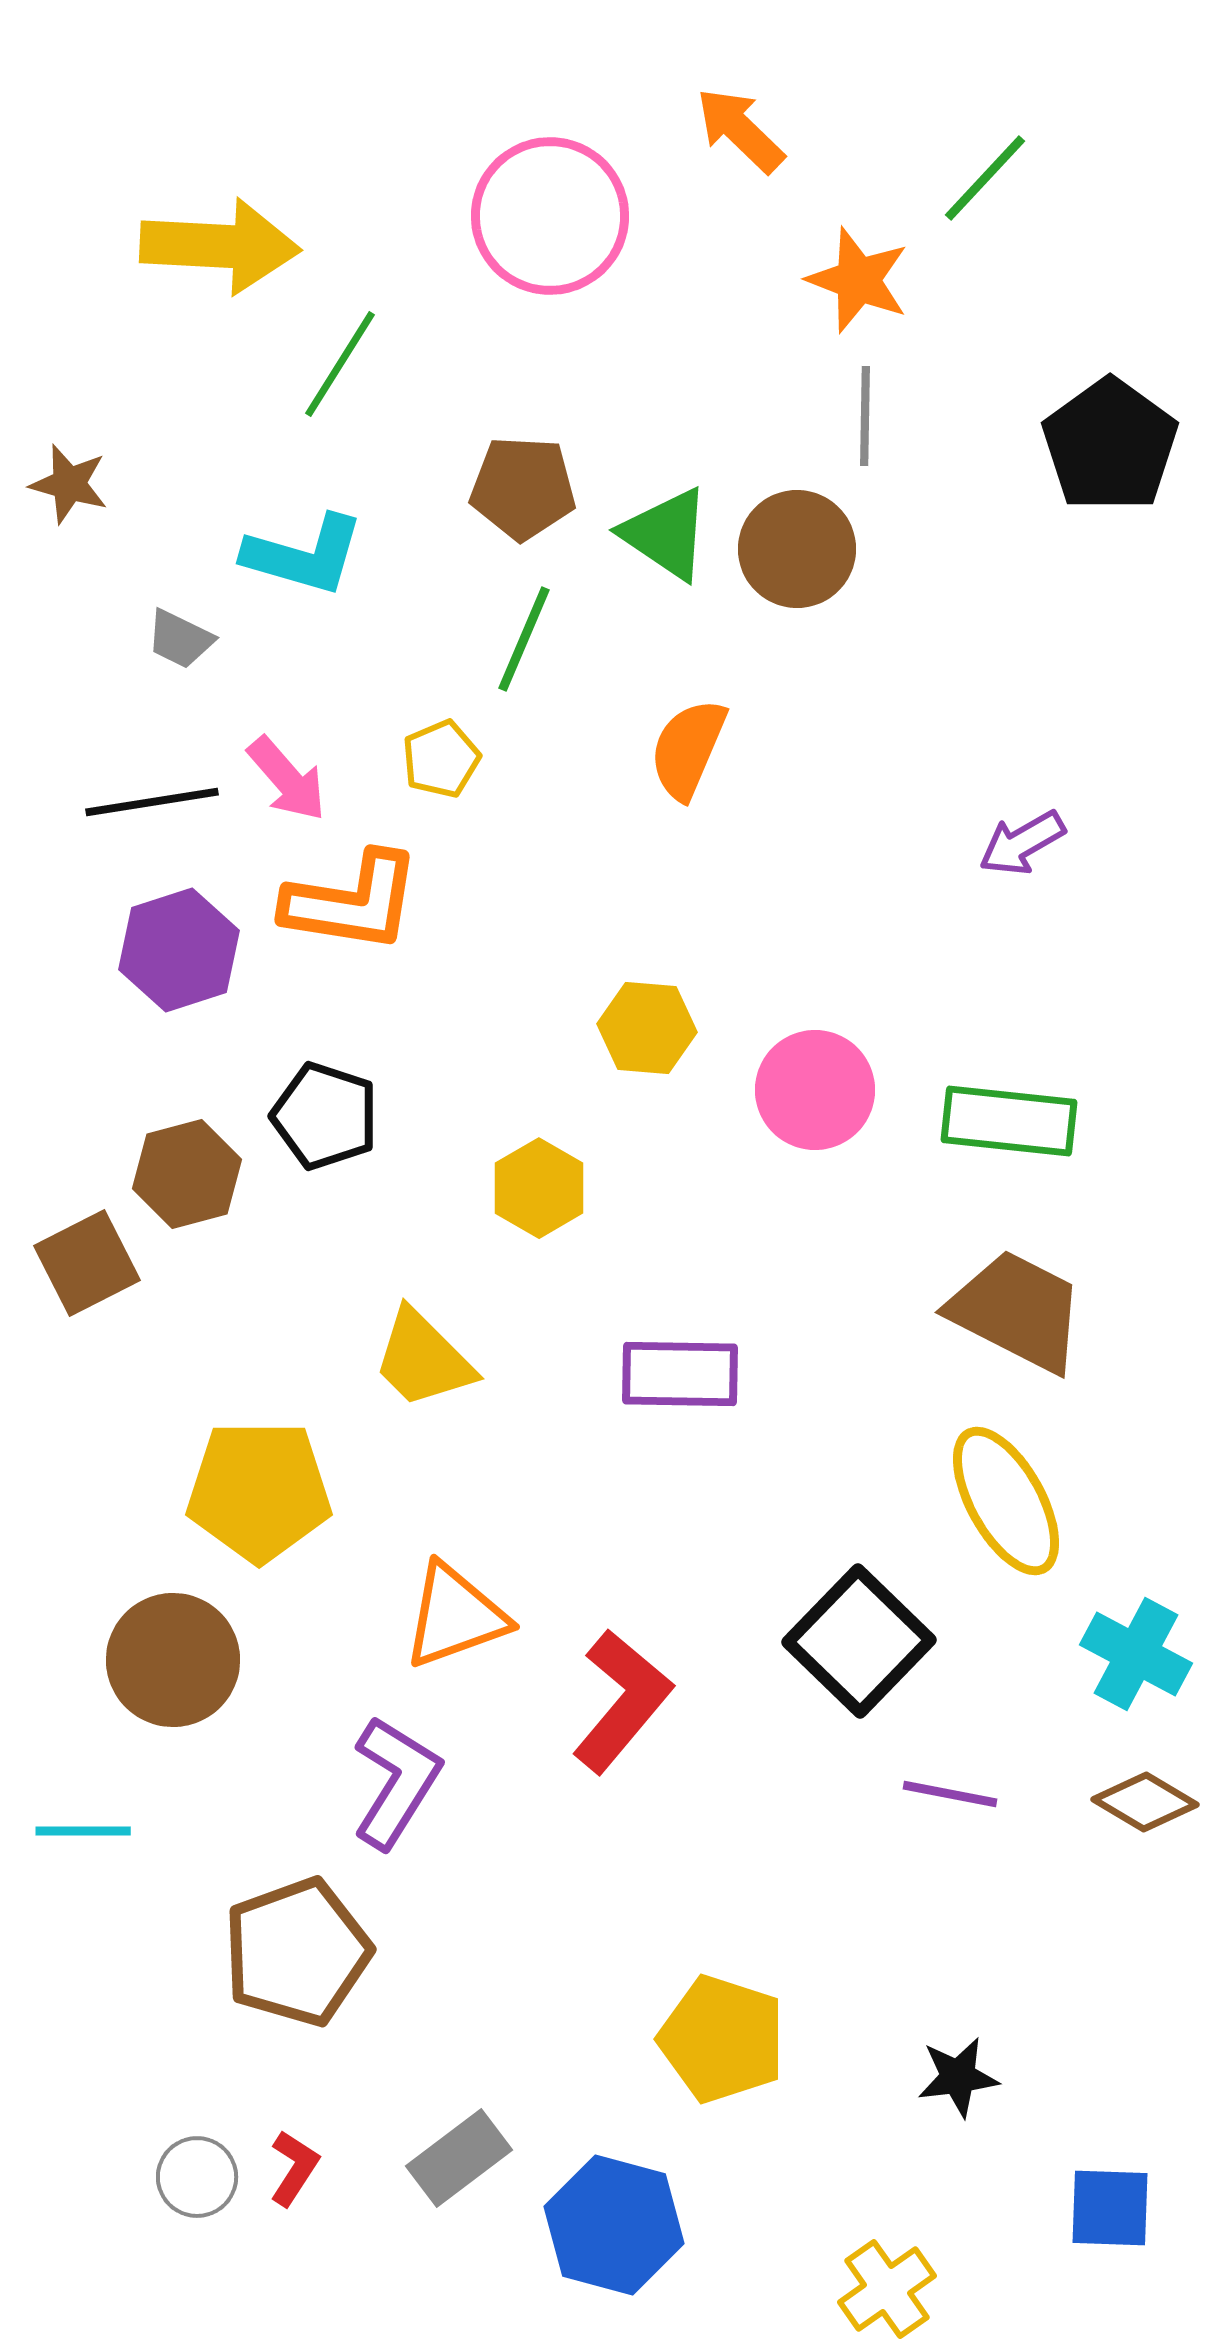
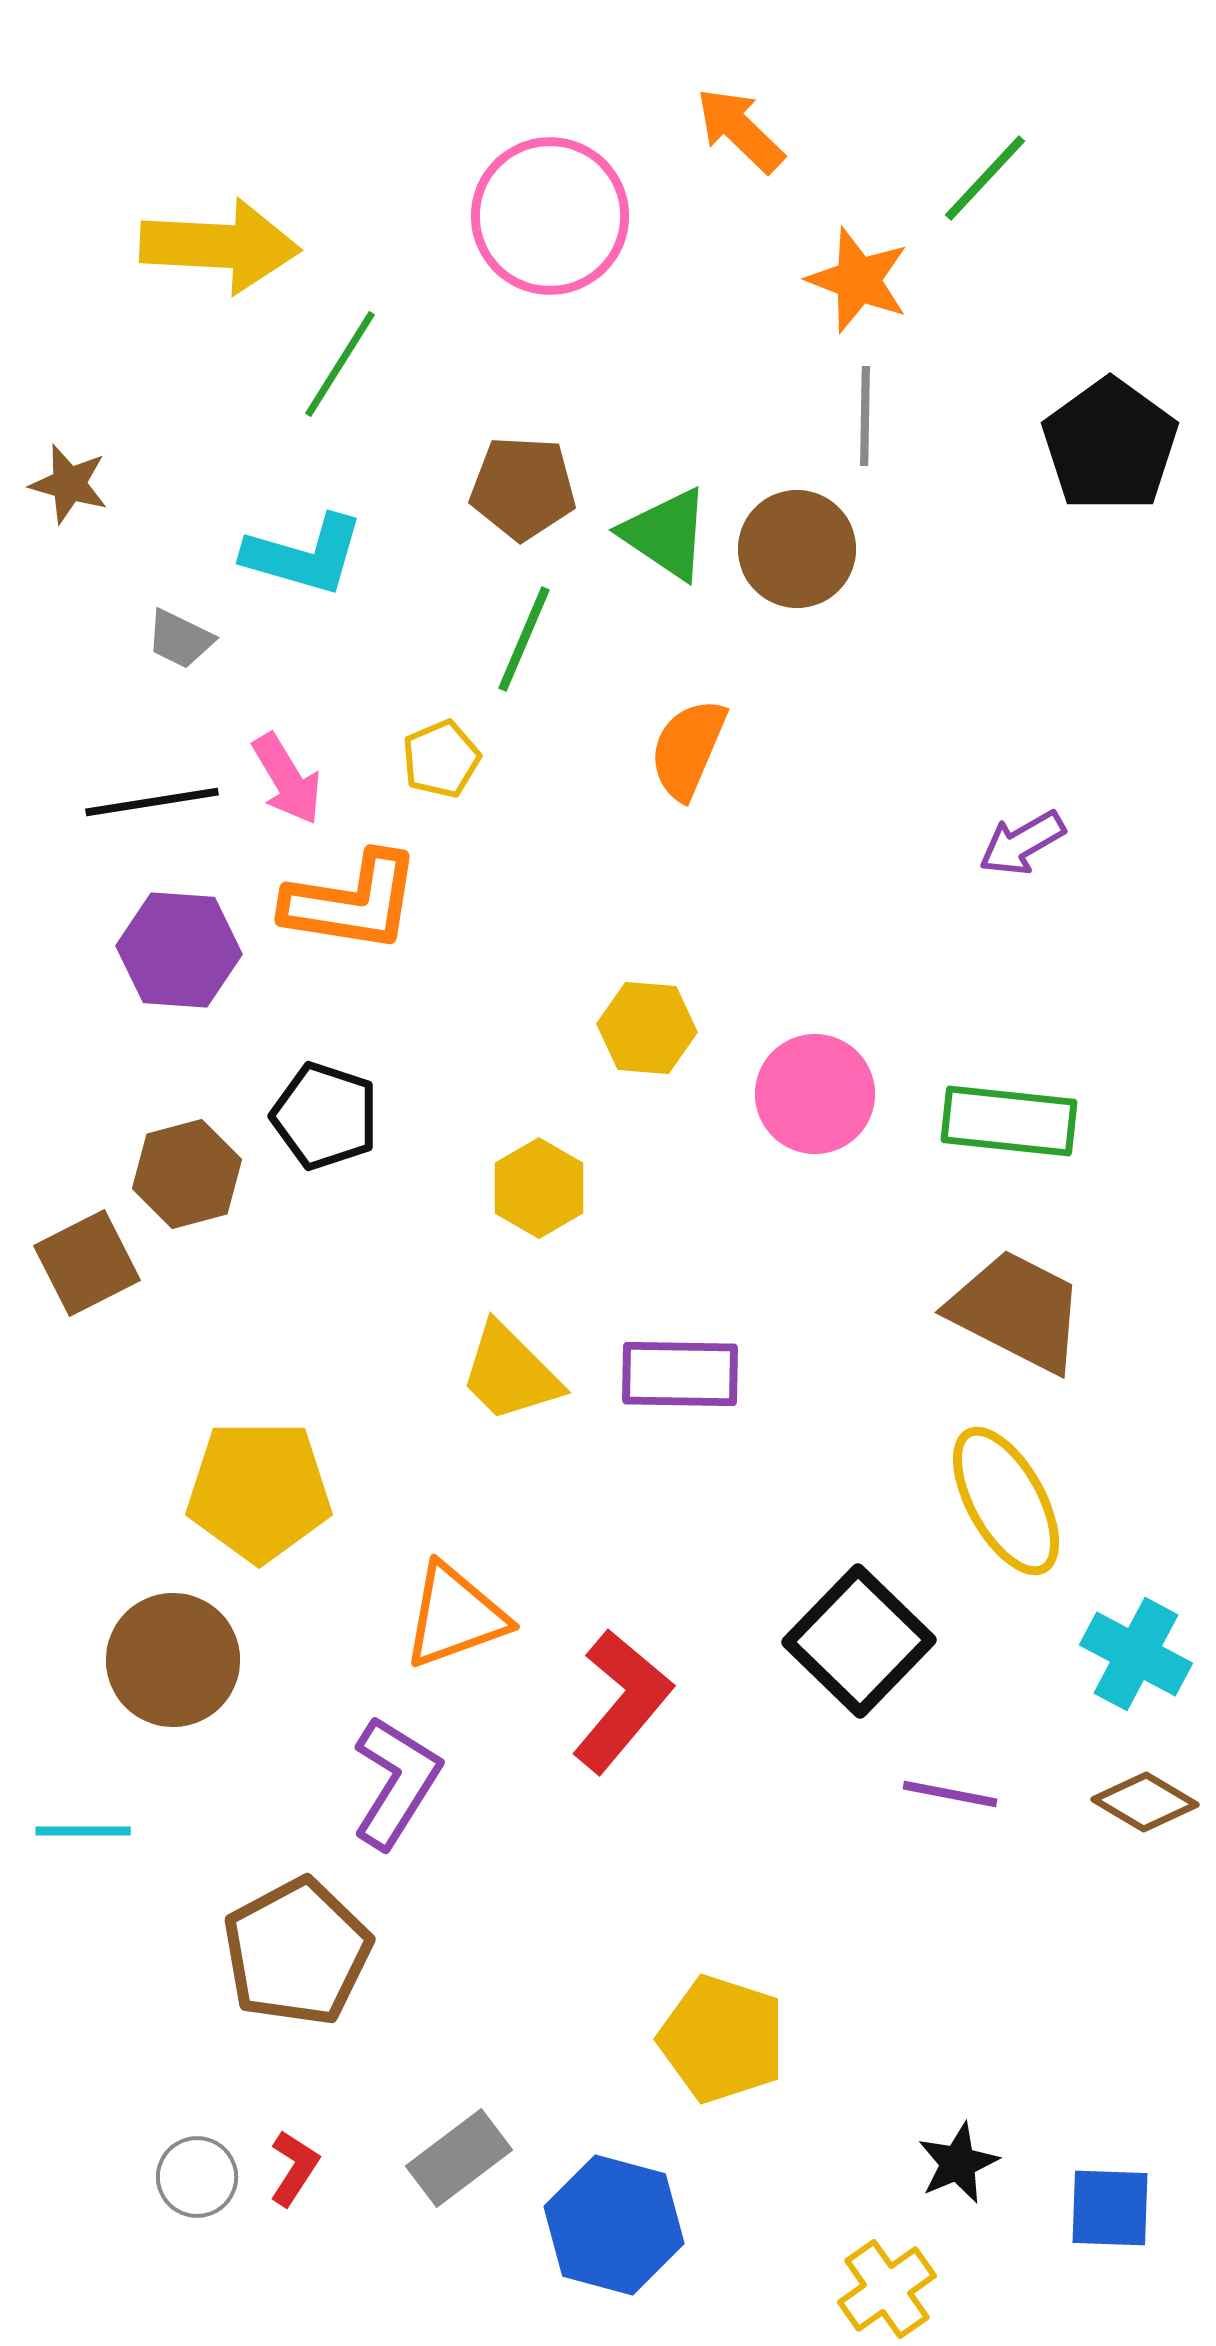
pink arrow at (287, 779): rotated 10 degrees clockwise
purple hexagon at (179, 950): rotated 22 degrees clockwise
pink circle at (815, 1090): moved 4 px down
yellow trapezoid at (423, 1359): moved 87 px right, 14 px down
brown pentagon at (297, 1952): rotated 8 degrees counterclockwise
black star at (958, 2077): moved 86 px down; rotated 16 degrees counterclockwise
